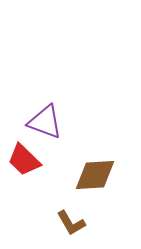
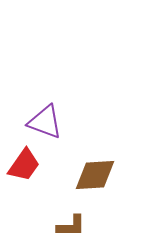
red trapezoid: moved 5 px down; rotated 99 degrees counterclockwise
brown L-shape: moved 3 px down; rotated 60 degrees counterclockwise
